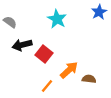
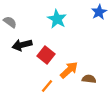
red square: moved 2 px right, 1 px down
